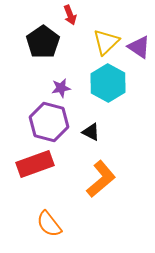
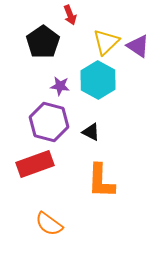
purple triangle: moved 1 px left, 1 px up
cyan hexagon: moved 10 px left, 3 px up
purple star: moved 1 px left, 2 px up; rotated 18 degrees clockwise
orange L-shape: moved 2 px down; rotated 132 degrees clockwise
orange semicircle: rotated 16 degrees counterclockwise
